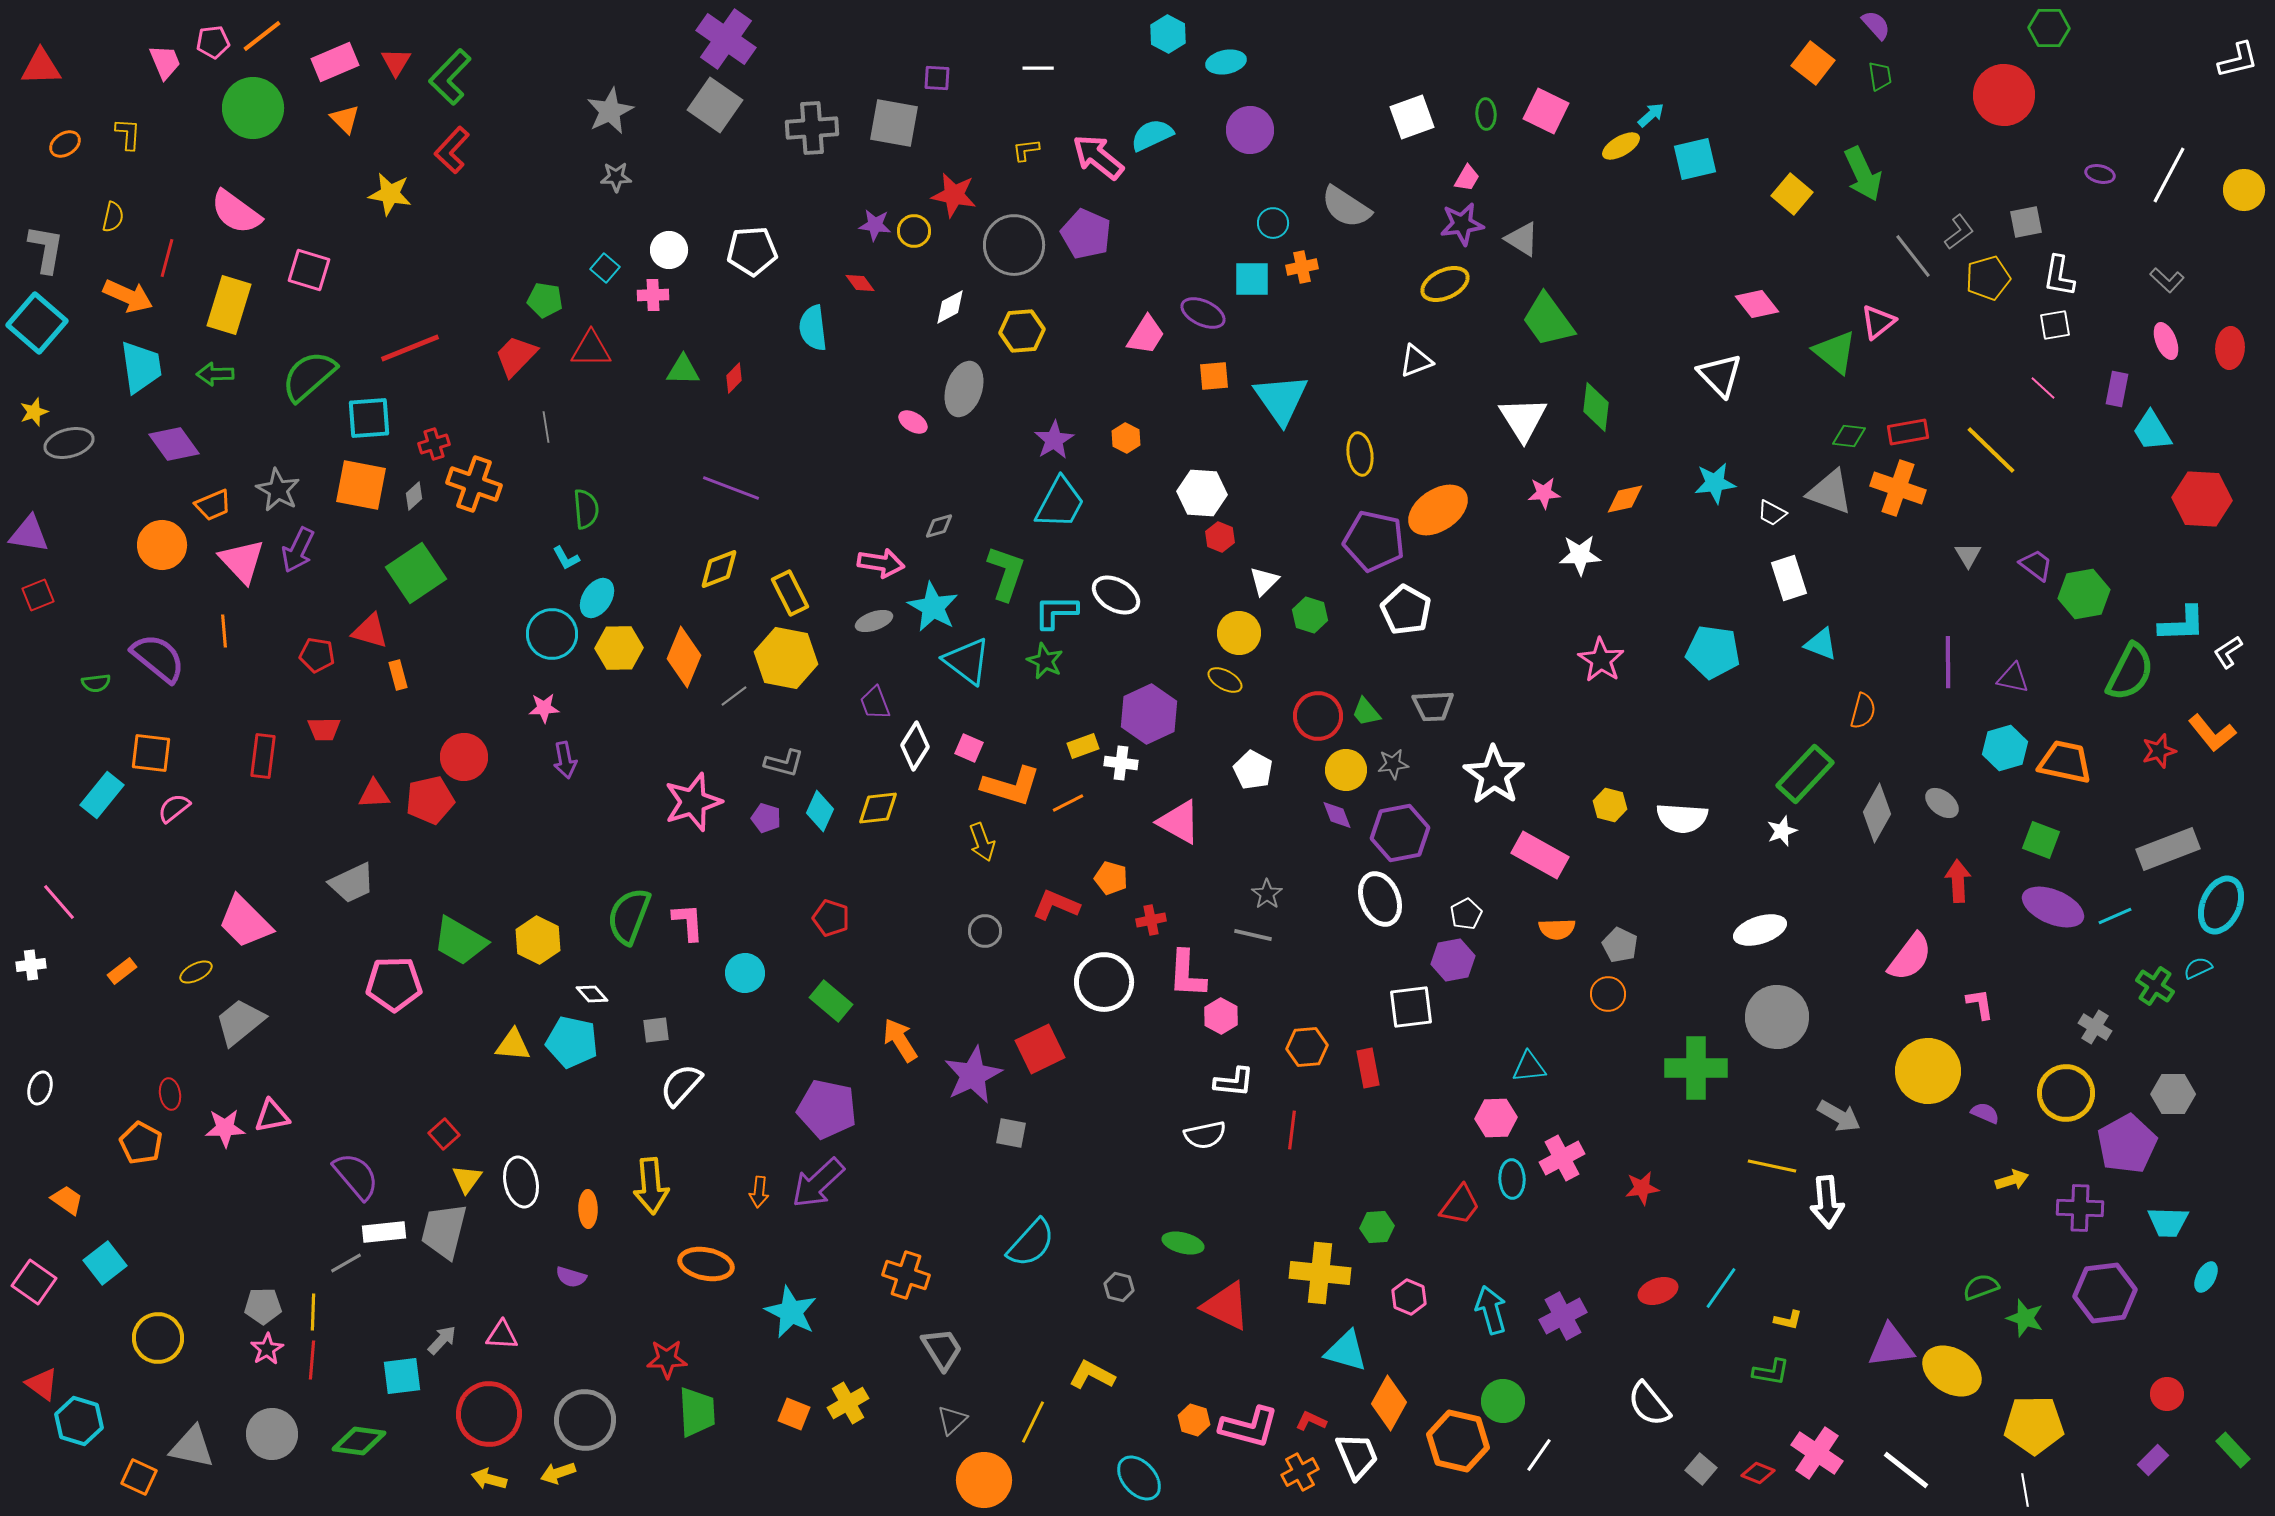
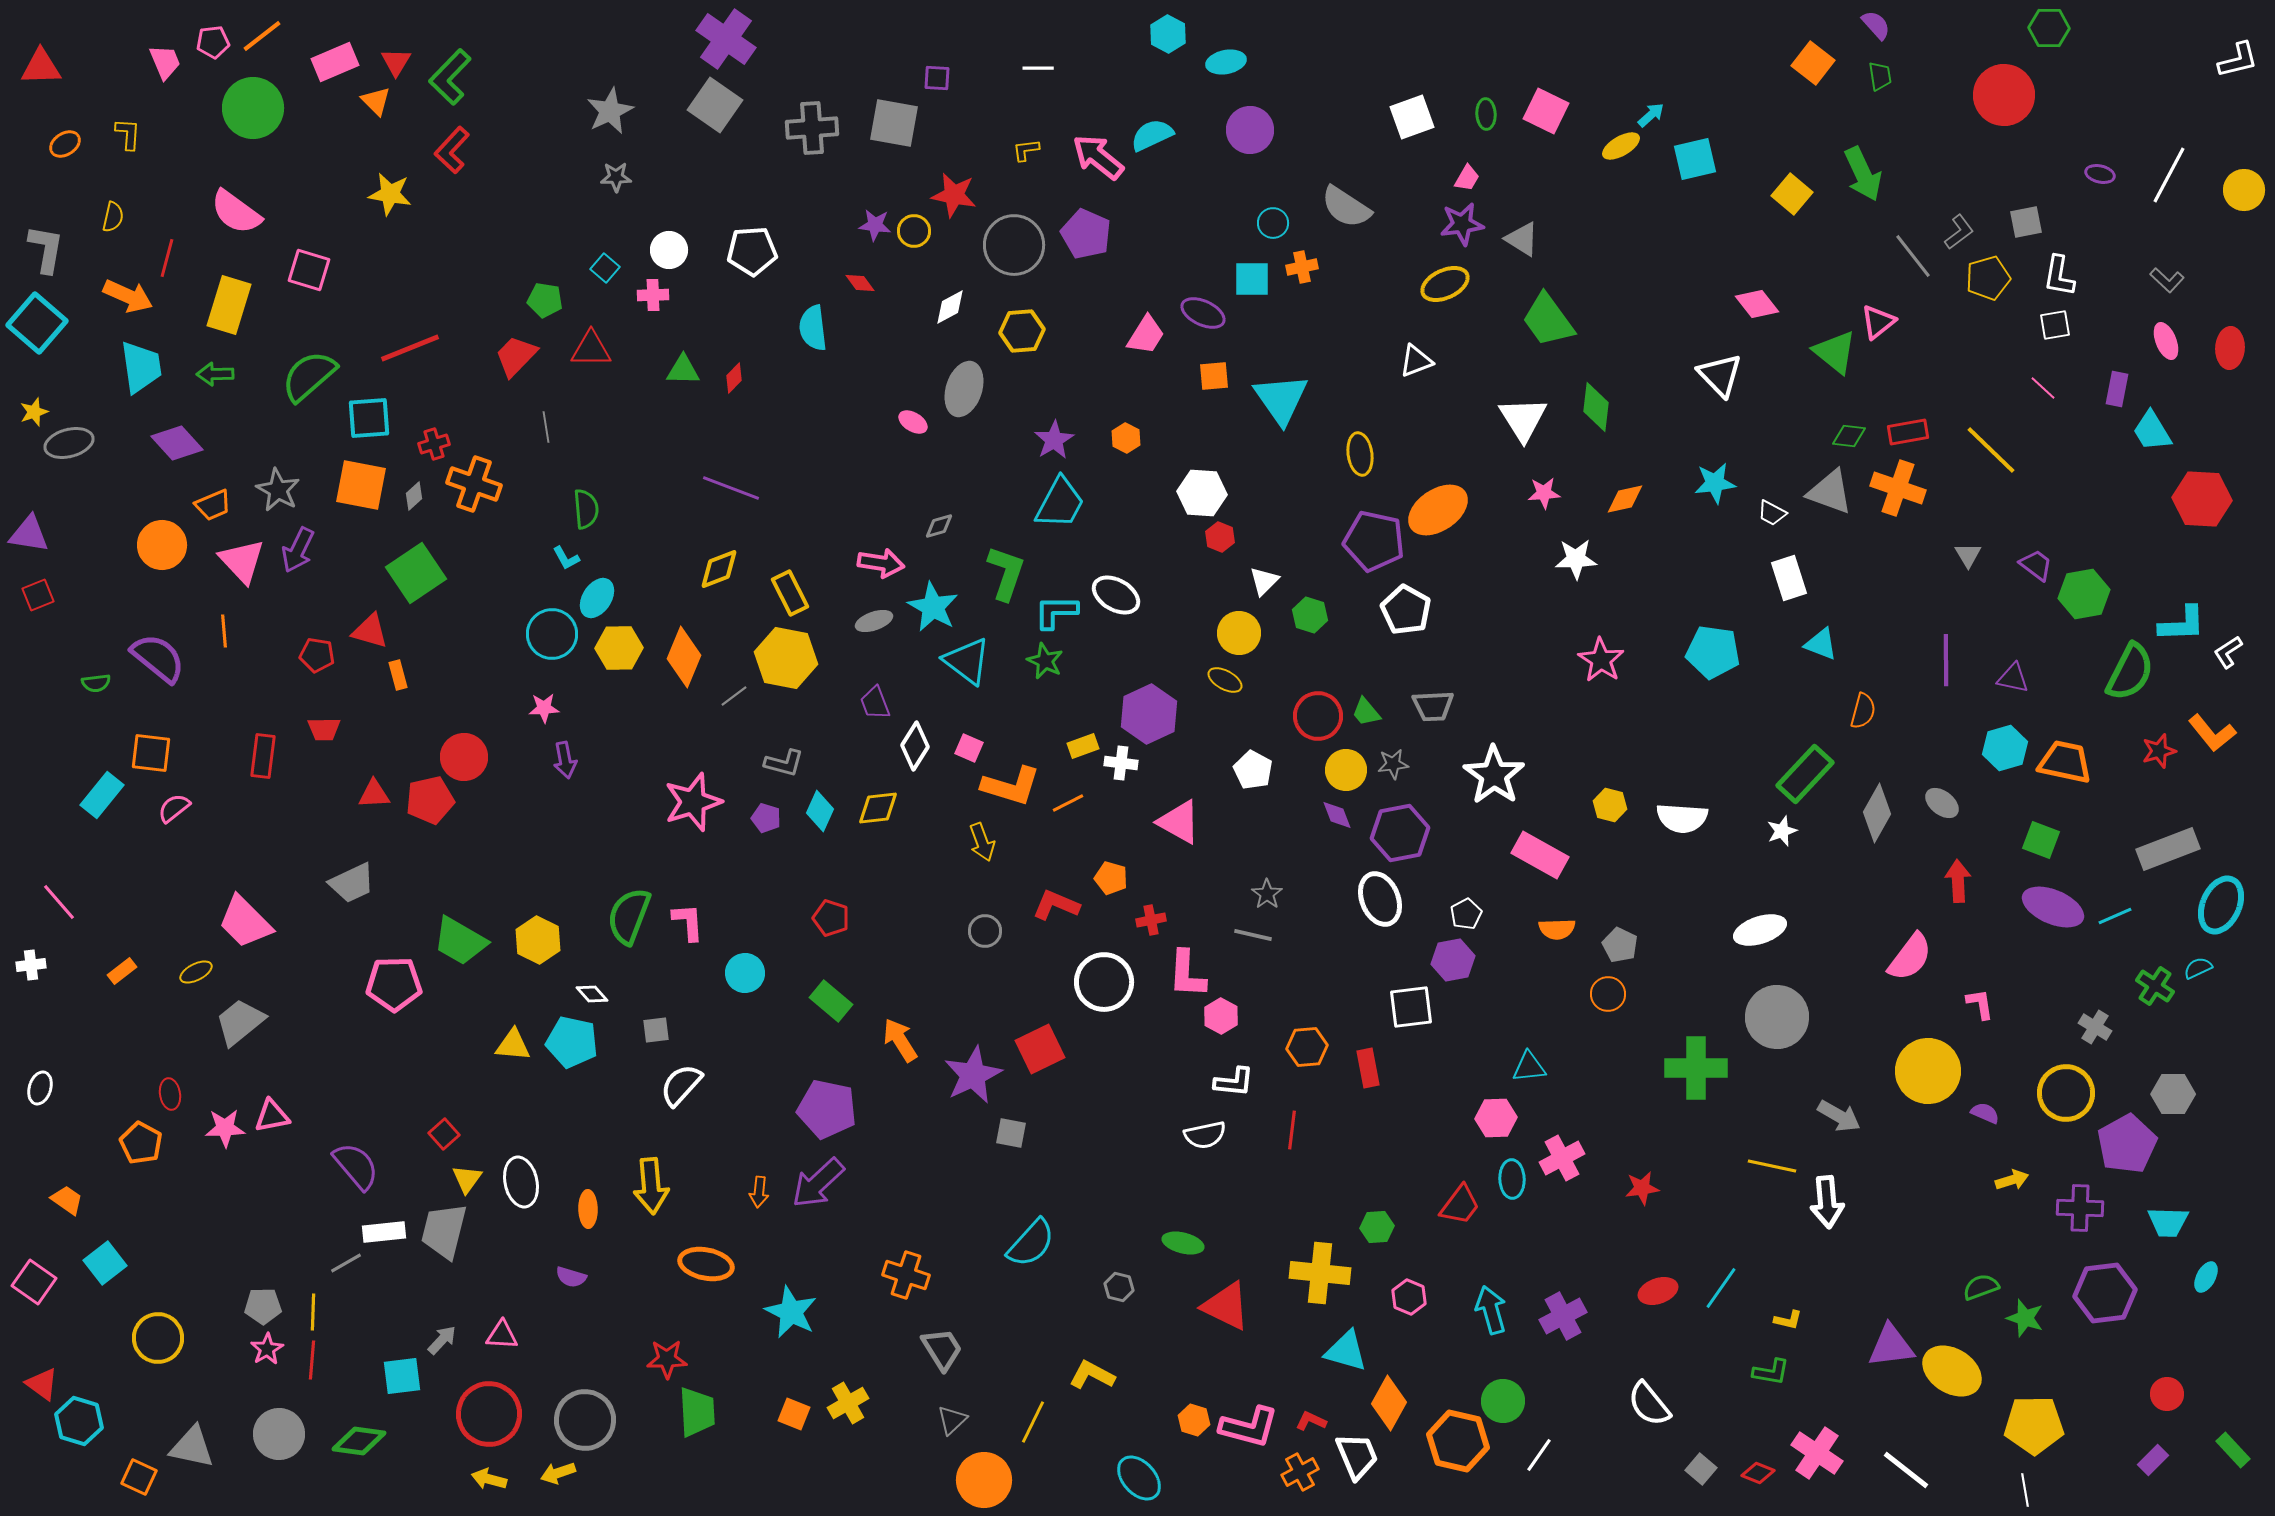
orange triangle at (345, 119): moved 31 px right, 18 px up
purple diamond at (174, 444): moved 3 px right, 1 px up; rotated 6 degrees counterclockwise
white star at (1580, 555): moved 4 px left, 4 px down
purple line at (1948, 662): moved 2 px left, 2 px up
purple semicircle at (356, 1176): moved 10 px up
gray circle at (272, 1434): moved 7 px right
